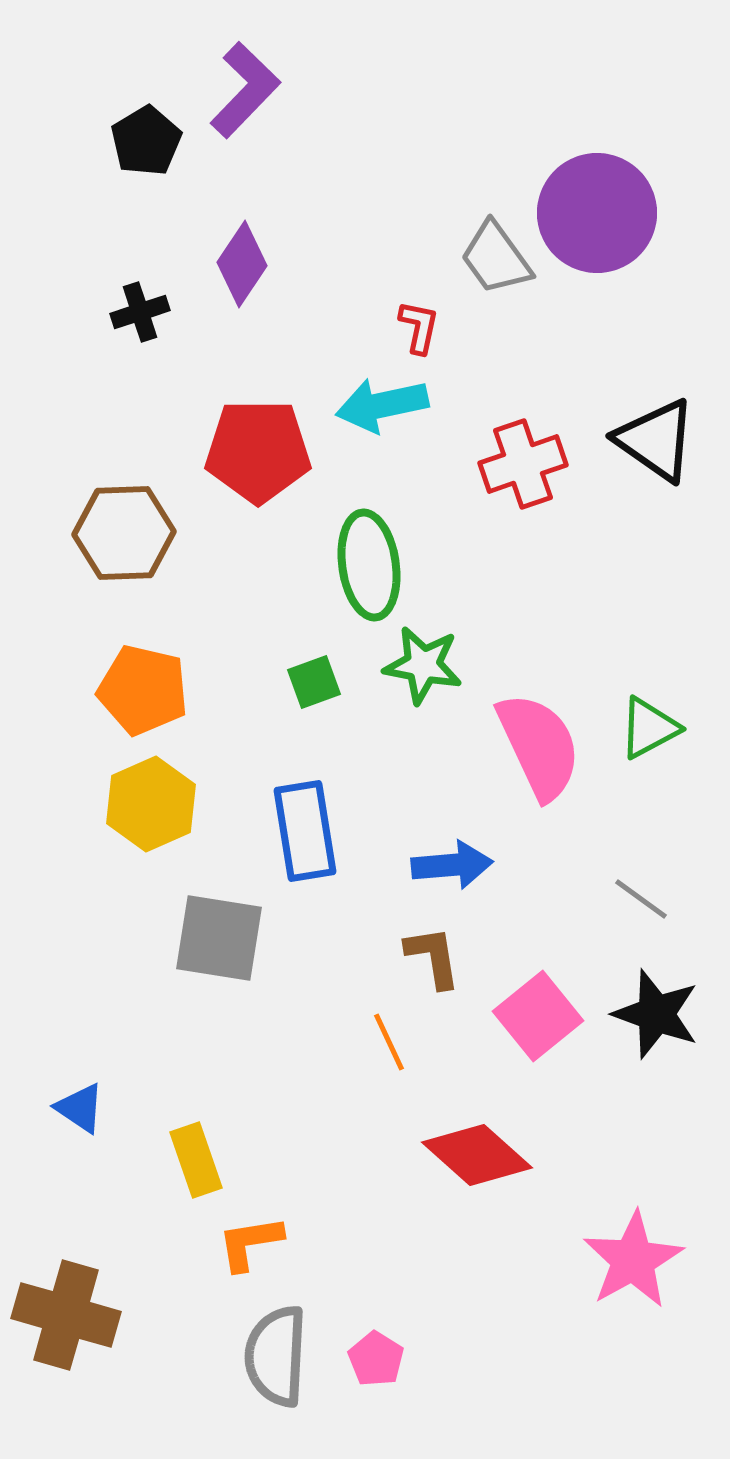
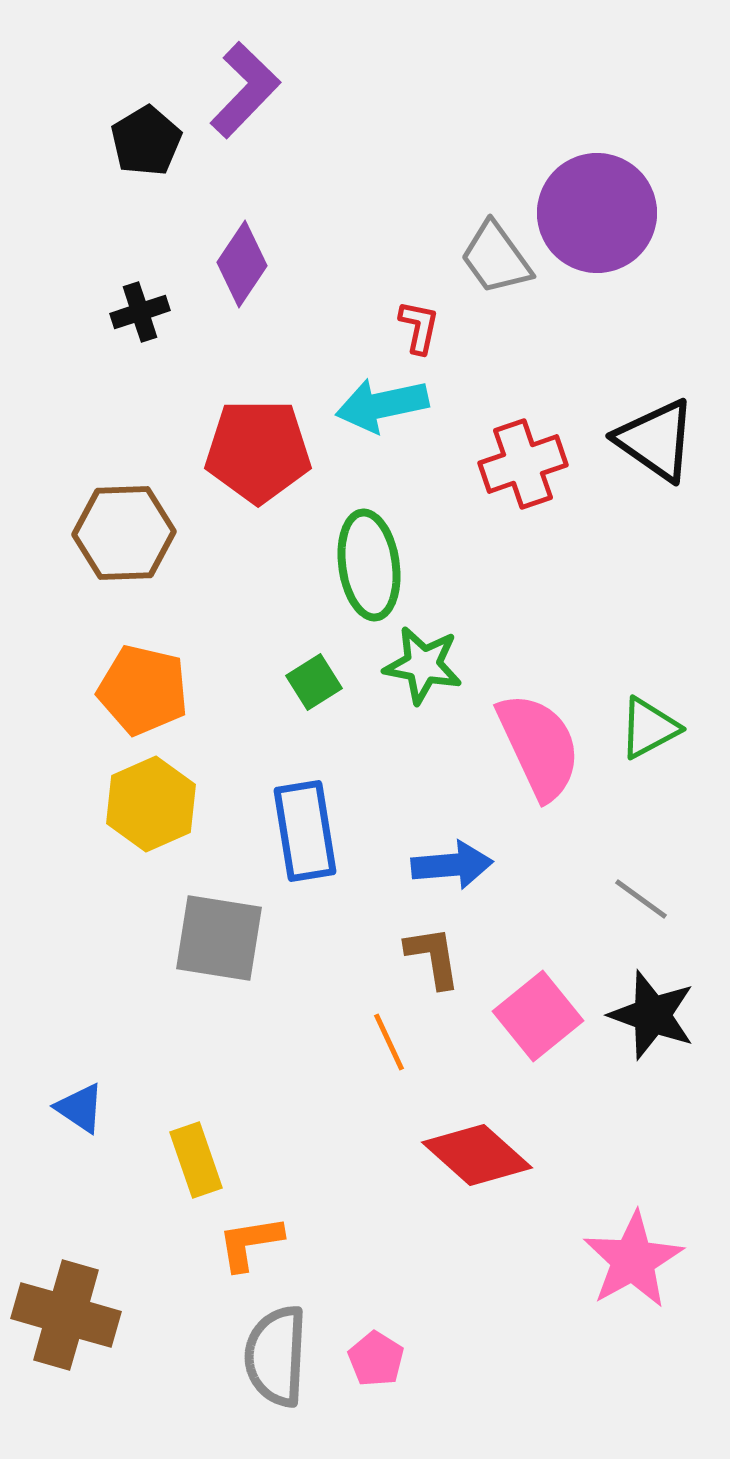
green square: rotated 12 degrees counterclockwise
black star: moved 4 px left, 1 px down
